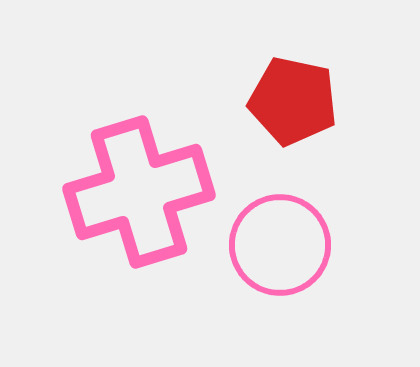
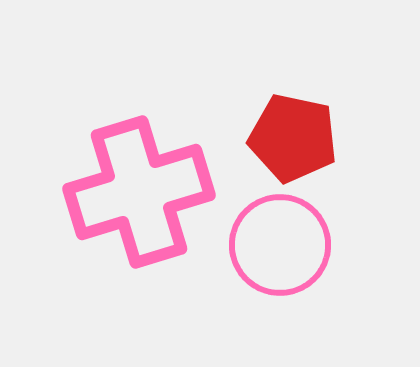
red pentagon: moved 37 px down
